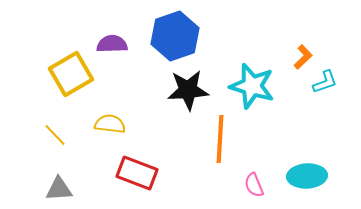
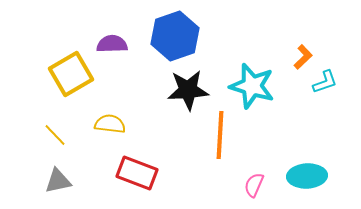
orange line: moved 4 px up
pink semicircle: rotated 45 degrees clockwise
gray triangle: moved 1 px left, 8 px up; rotated 8 degrees counterclockwise
